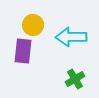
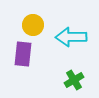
purple rectangle: moved 3 px down
green cross: moved 1 px left, 1 px down
